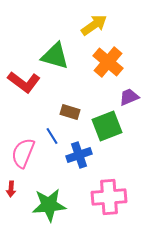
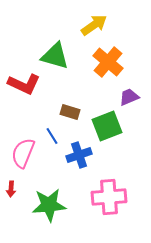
red L-shape: moved 2 px down; rotated 12 degrees counterclockwise
